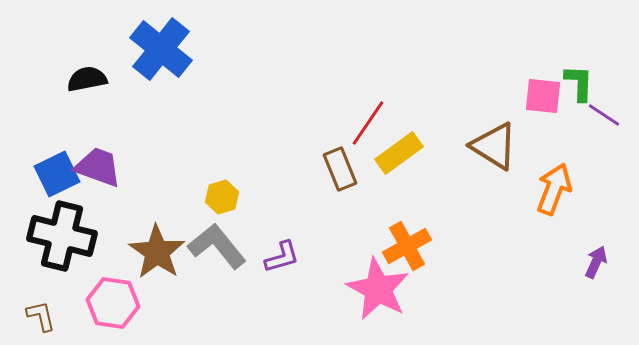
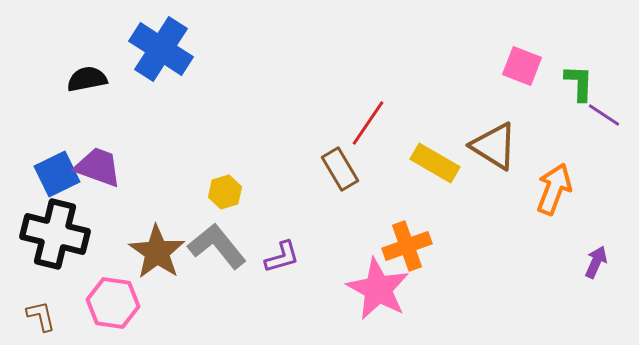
blue cross: rotated 6 degrees counterclockwise
pink square: moved 21 px left, 30 px up; rotated 15 degrees clockwise
yellow rectangle: moved 36 px right, 10 px down; rotated 66 degrees clockwise
brown rectangle: rotated 9 degrees counterclockwise
yellow hexagon: moved 3 px right, 5 px up
black cross: moved 7 px left, 2 px up
orange cross: rotated 9 degrees clockwise
